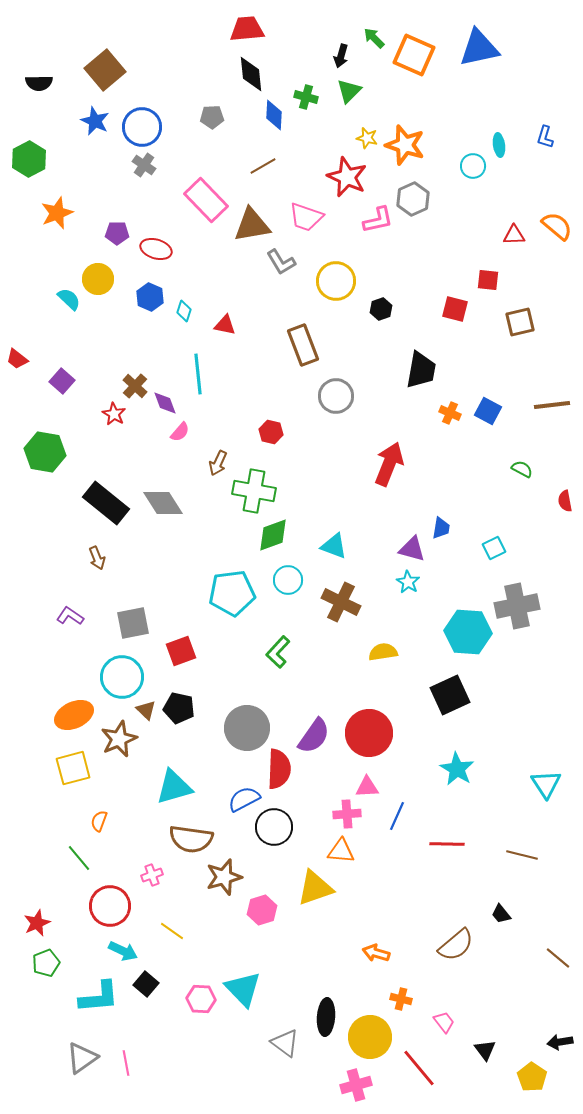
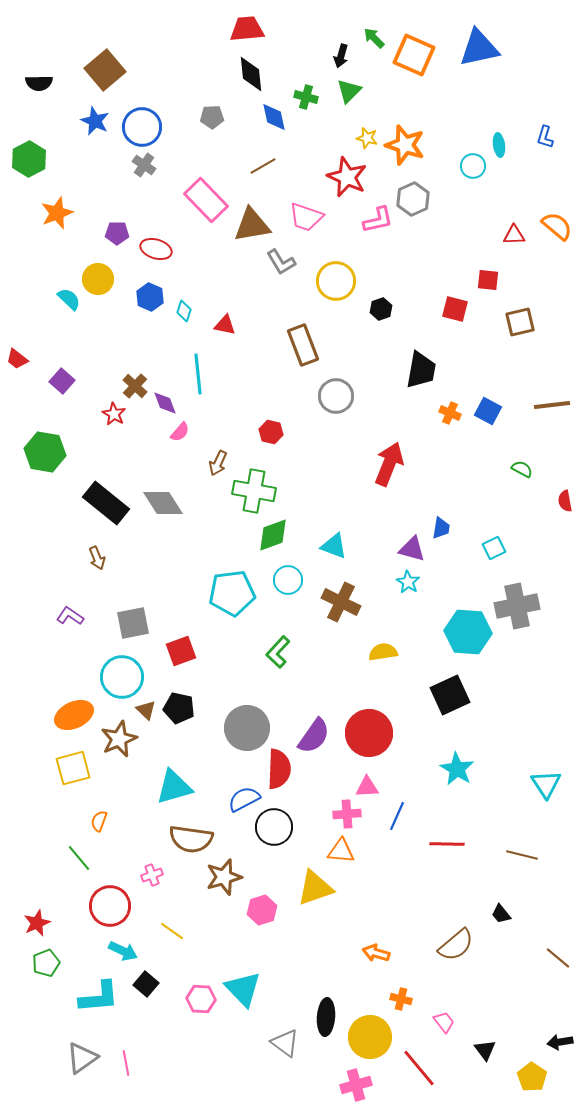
blue diamond at (274, 115): moved 2 px down; rotated 16 degrees counterclockwise
